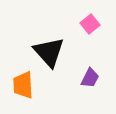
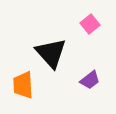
black triangle: moved 2 px right, 1 px down
purple trapezoid: moved 2 px down; rotated 25 degrees clockwise
